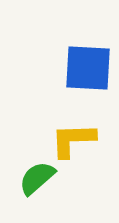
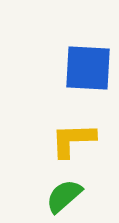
green semicircle: moved 27 px right, 18 px down
